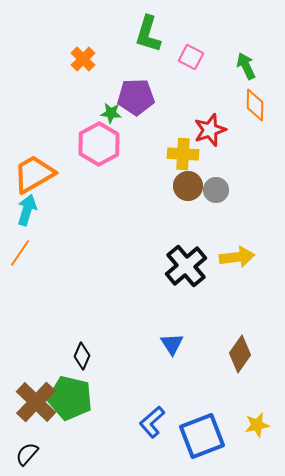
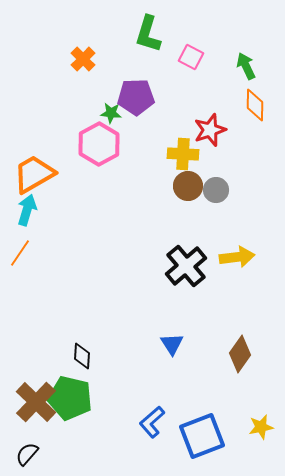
black diamond: rotated 20 degrees counterclockwise
yellow star: moved 4 px right, 2 px down
